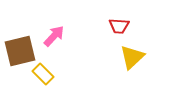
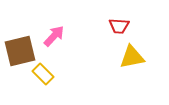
yellow triangle: rotated 32 degrees clockwise
